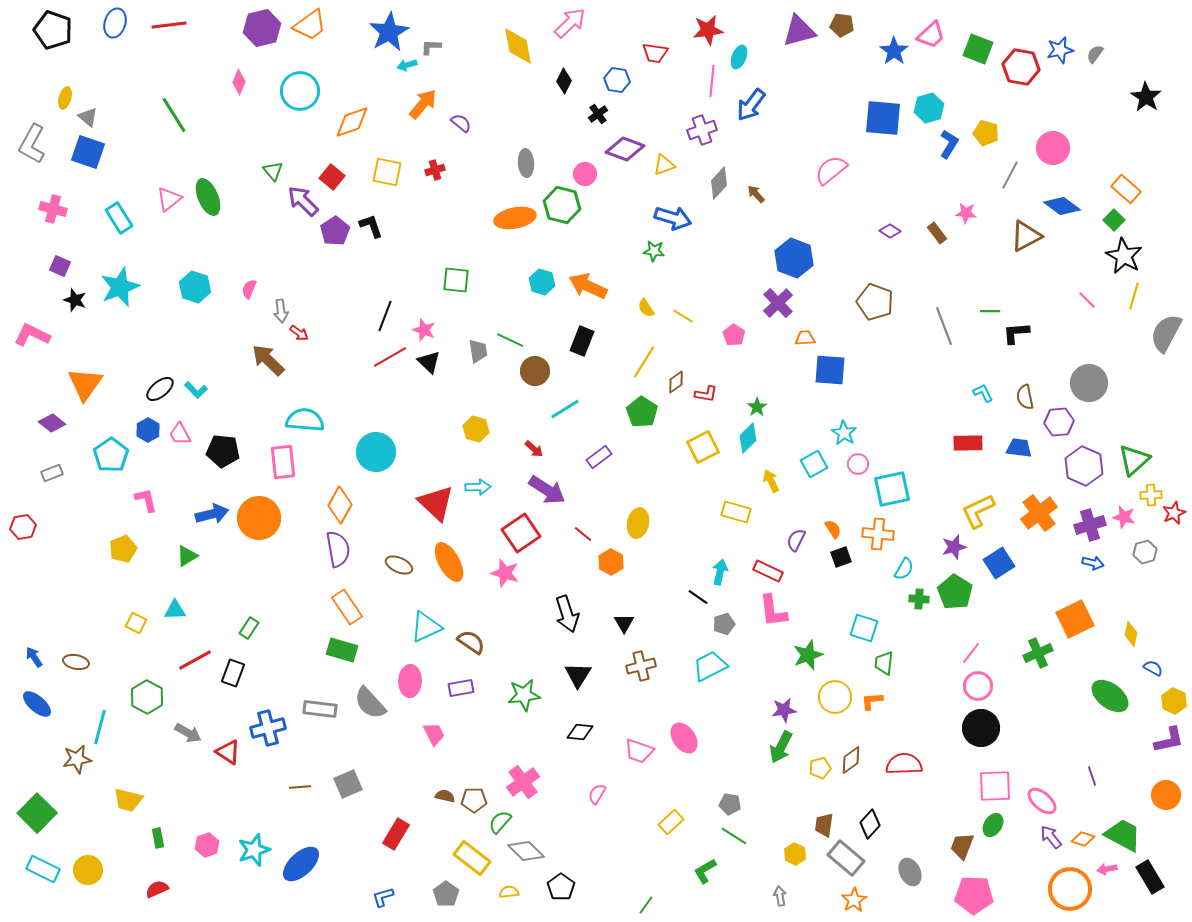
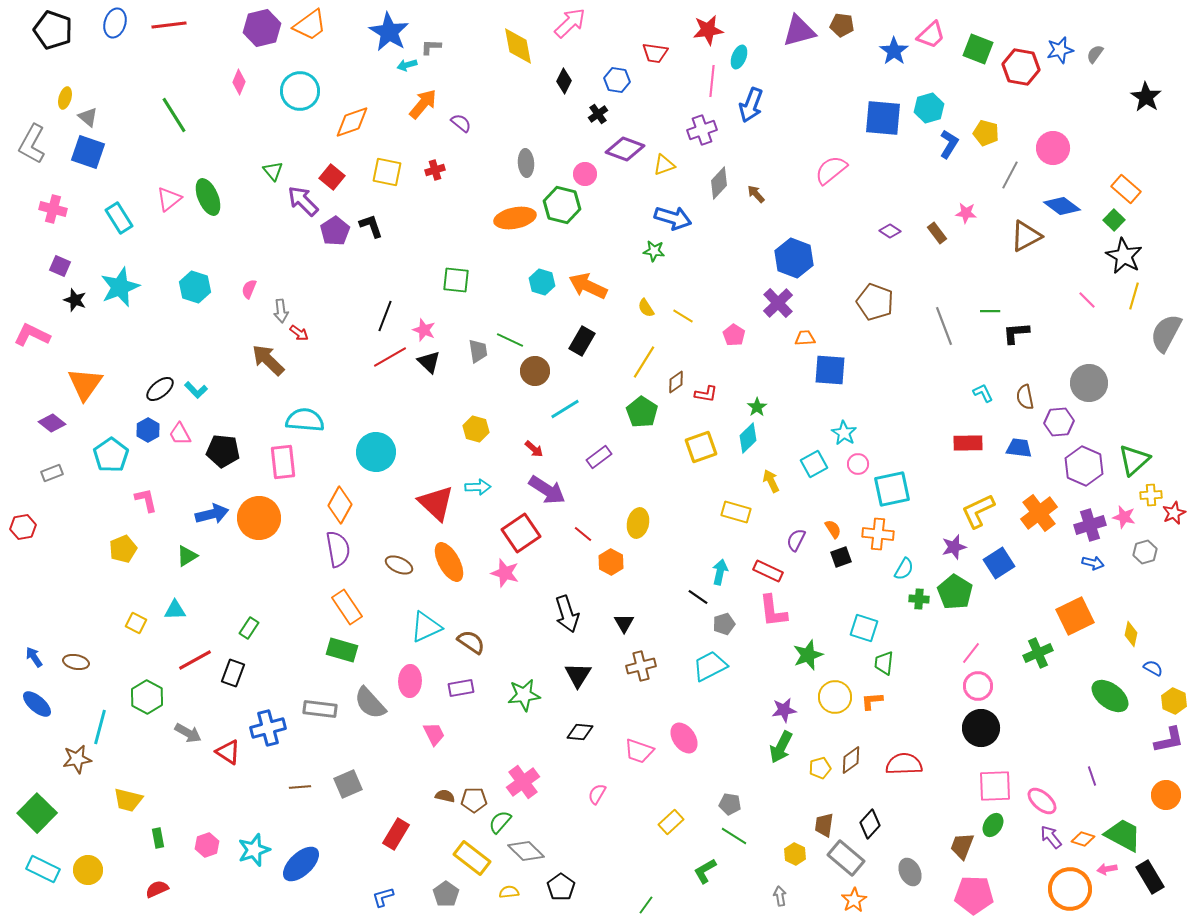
blue star at (389, 32): rotated 12 degrees counterclockwise
blue arrow at (751, 105): rotated 16 degrees counterclockwise
black rectangle at (582, 341): rotated 8 degrees clockwise
yellow square at (703, 447): moved 2 px left; rotated 8 degrees clockwise
orange square at (1075, 619): moved 3 px up
